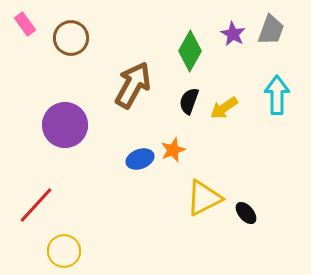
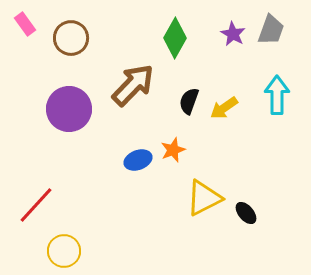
green diamond: moved 15 px left, 13 px up
brown arrow: rotated 15 degrees clockwise
purple circle: moved 4 px right, 16 px up
blue ellipse: moved 2 px left, 1 px down
